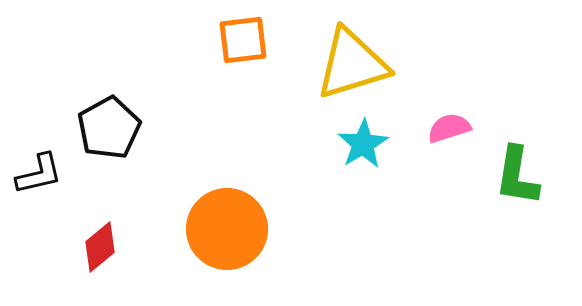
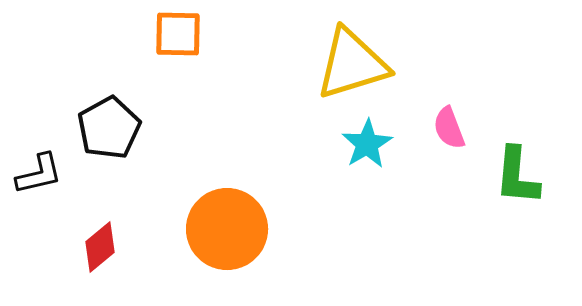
orange square: moved 65 px left, 6 px up; rotated 8 degrees clockwise
pink semicircle: rotated 93 degrees counterclockwise
cyan star: moved 4 px right
green L-shape: rotated 4 degrees counterclockwise
